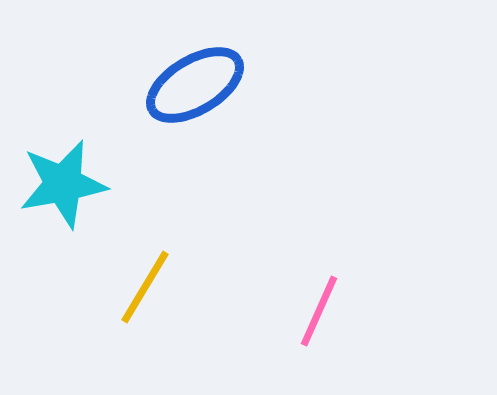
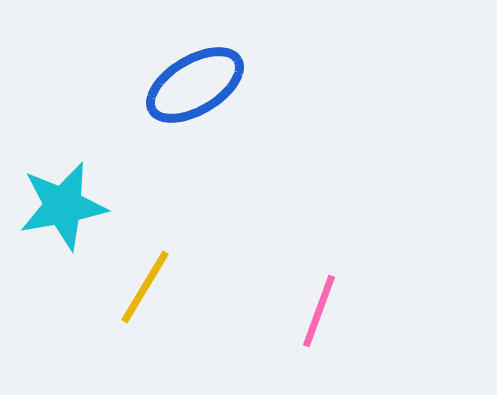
cyan star: moved 22 px down
pink line: rotated 4 degrees counterclockwise
